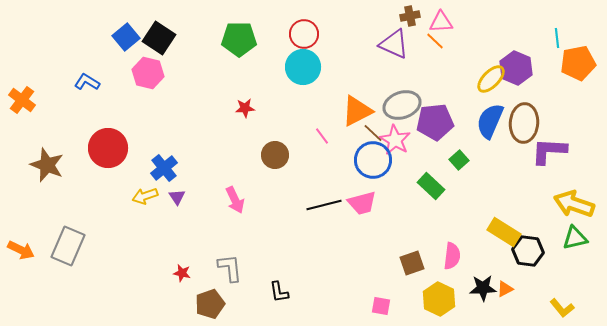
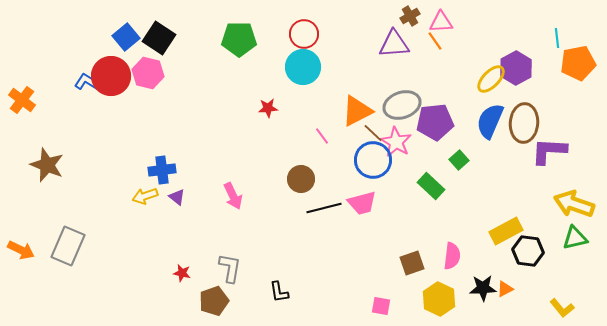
brown cross at (410, 16): rotated 18 degrees counterclockwise
orange line at (435, 41): rotated 12 degrees clockwise
purple triangle at (394, 44): rotated 28 degrees counterclockwise
purple hexagon at (516, 68): rotated 8 degrees clockwise
red star at (245, 108): moved 23 px right
pink star at (395, 140): moved 1 px right, 2 px down
red circle at (108, 148): moved 3 px right, 72 px up
brown circle at (275, 155): moved 26 px right, 24 px down
blue cross at (164, 168): moved 2 px left, 2 px down; rotated 32 degrees clockwise
purple triangle at (177, 197): rotated 18 degrees counterclockwise
pink arrow at (235, 200): moved 2 px left, 4 px up
black line at (324, 205): moved 3 px down
yellow rectangle at (504, 232): moved 2 px right, 1 px up; rotated 60 degrees counterclockwise
gray L-shape at (230, 268): rotated 16 degrees clockwise
brown pentagon at (210, 304): moved 4 px right, 3 px up
